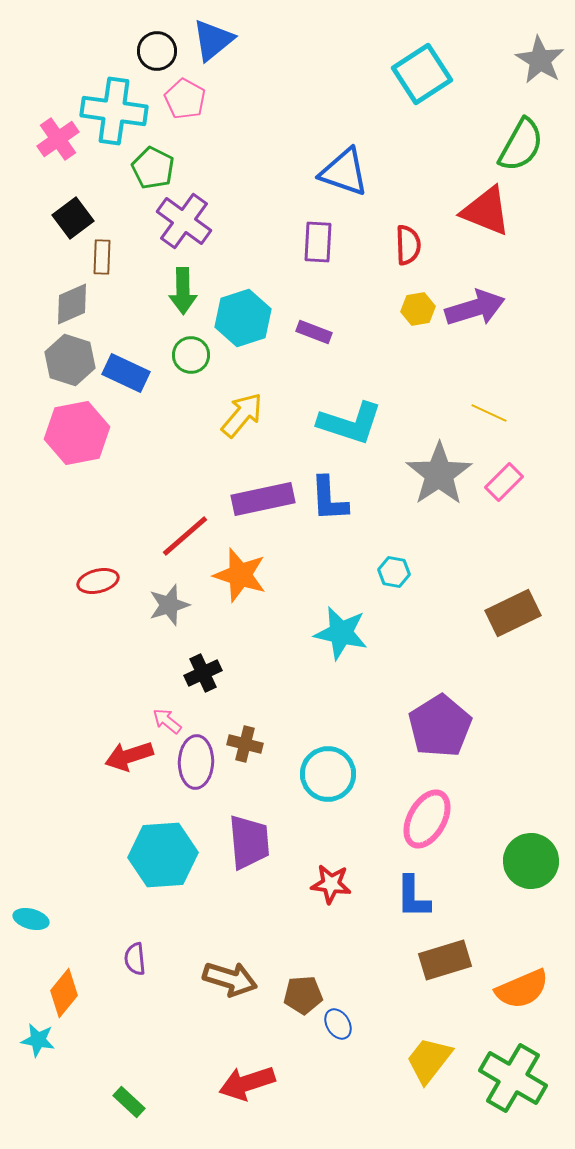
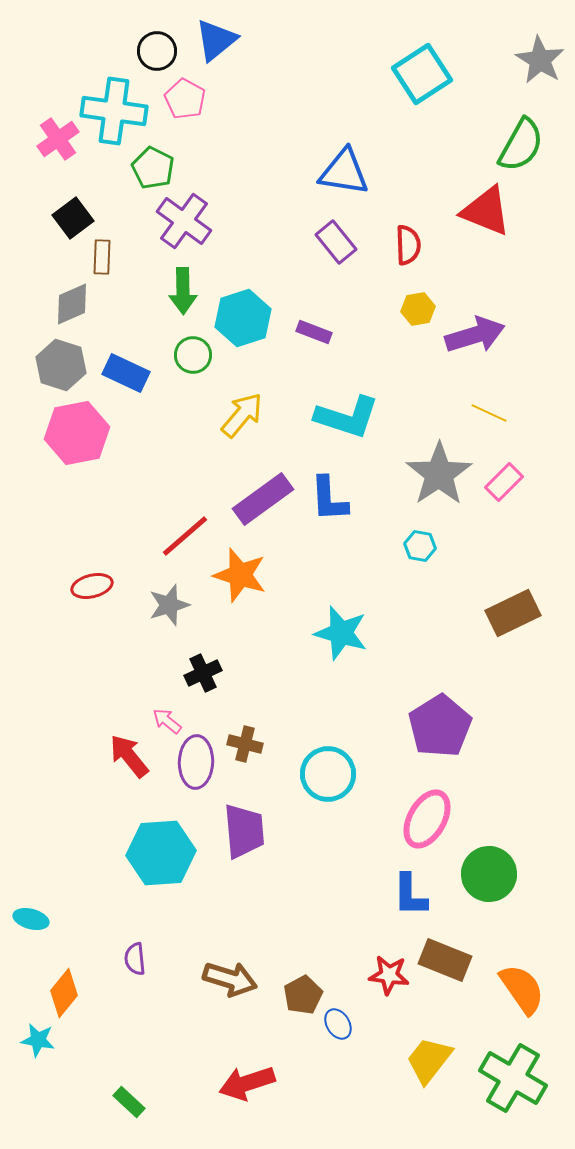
blue triangle at (213, 40): moved 3 px right
blue triangle at (344, 172): rotated 10 degrees counterclockwise
purple rectangle at (318, 242): moved 18 px right; rotated 42 degrees counterclockwise
purple arrow at (475, 308): moved 27 px down
green circle at (191, 355): moved 2 px right
gray hexagon at (70, 360): moved 9 px left, 5 px down
cyan L-shape at (350, 423): moved 3 px left, 6 px up
purple rectangle at (263, 499): rotated 24 degrees counterclockwise
cyan hexagon at (394, 572): moved 26 px right, 26 px up
red ellipse at (98, 581): moved 6 px left, 5 px down
cyan star at (341, 633): rotated 4 degrees clockwise
red arrow at (129, 756): rotated 69 degrees clockwise
purple trapezoid at (249, 842): moved 5 px left, 11 px up
cyan hexagon at (163, 855): moved 2 px left, 2 px up
green circle at (531, 861): moved 42 px left, 13 px down
red star at (331, 884): moved 58 px right, 91 px down
blue L-shape at (413, 897): moved 3 px left, 2 px up
brown rectangle at (445, 960): rotated 39 degrees clockwise
orange semicircle at (522, 989): rotated 102 degrees counterclockwise
brown pentagon at (303, 995): rotated 24 degrees counterclockwise
